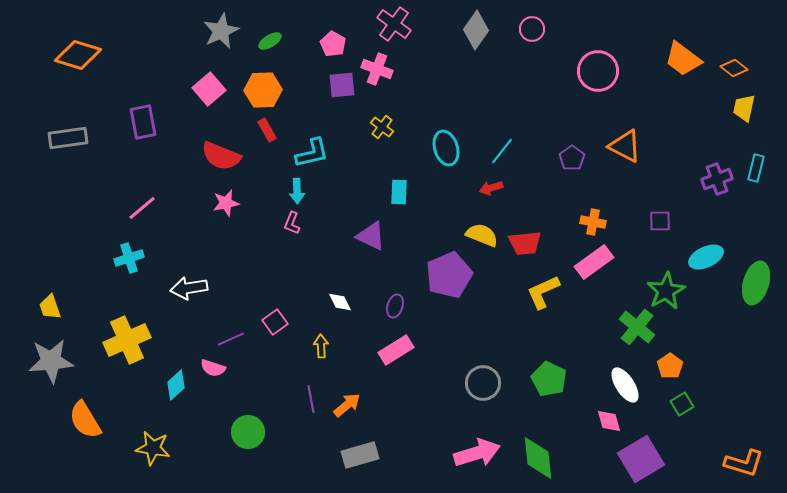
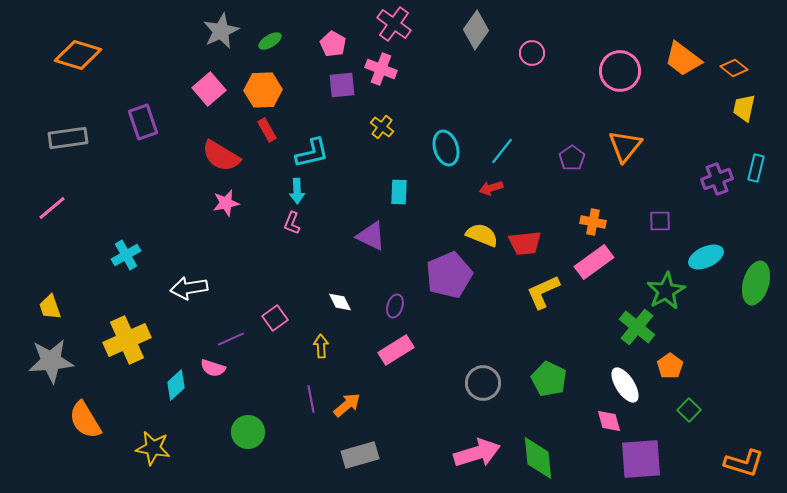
pink circle at (532, 29): moved 24 px down
pink cross at (377, 69): moved 4 px right
pink circle at (598, 71): moved 22 px right
purple rectangle at (143, 122): rotated 8 degrees counterclockwise
orange triangle at (625, 146): rotated 42 degrees clockwise
red semicircle at (221, 156): rotated 9 degrees clockwise
pink line at (142, 208): moved 90 px left
cyan cross at (129, 258): moved 3 px left, 3 px up; rotated 12 degrees counterclockwise
pink square at (275, 322): moved 4 px up
green square at (682, 404): moved 7 px right, 6 px down; rotated 15 degrees counterclockwise
purple square at (641, 459): rotated 27 degrees clockwise
